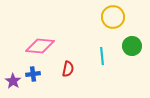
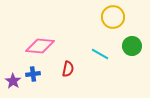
cyan line: moved 2 px left, 2 px up; rotated 54 degrees counterclockwise
